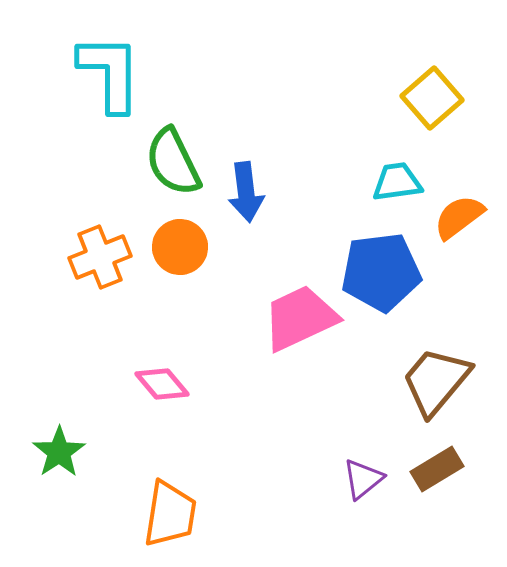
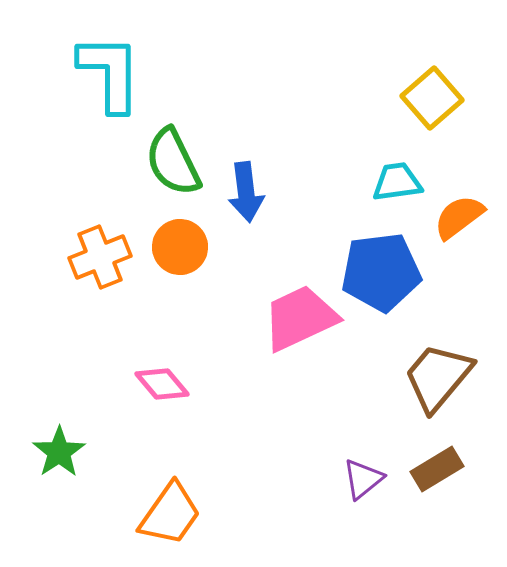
brown trapezoid: moved 2 px right, 4 px up
orange trapezoid: rotated 26 degrees clockwise
